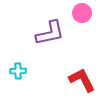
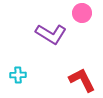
purple L-shape: moved 1 px right, 1 px down; rotated 44 degrees clockwise
cyan cross: moved 4 px down
